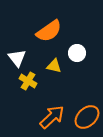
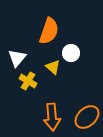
orange semicircle: rotated 36 degrees counterclockwise
white circle: moved 6 px left
white triangle: rotated 18 degrees clockwise
yellow triangle: moved 1 px left, 1 px down; rotated 28 degrees clockwise
orange arrow: rotated 128 degrees clockwise
